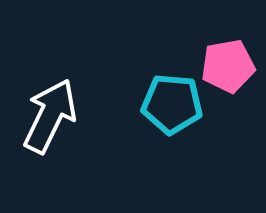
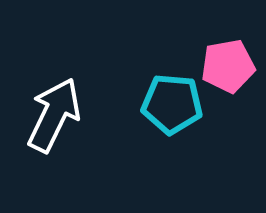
white arrow: moved 4 px right, 1 px up
